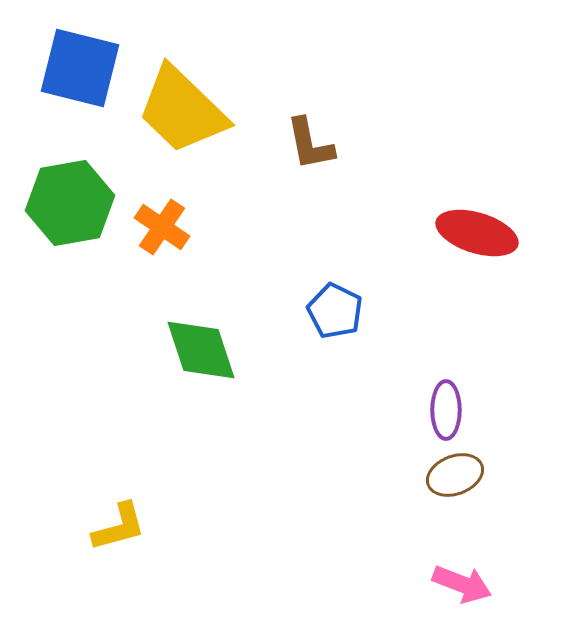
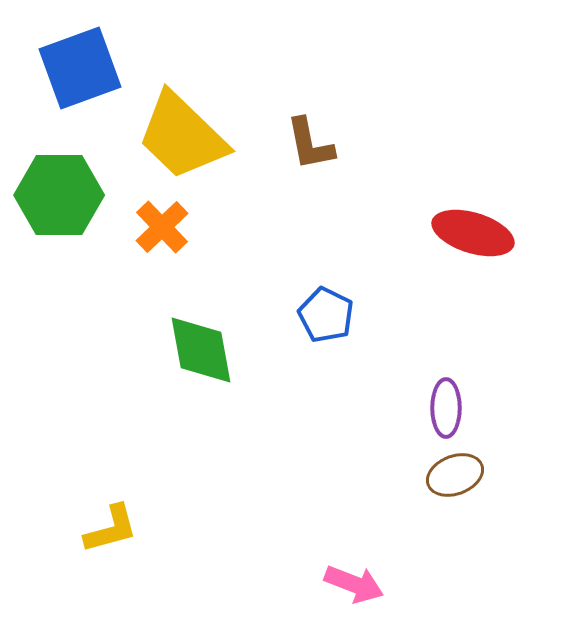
blue square: rotated 34 degrees counterclockwise
yellow trapezoid: moved 26 px down
green hexagon: moved 11 px left, 8 px up; rotated 10 degrees clockwise
orange cross: rotated 12 degrees clockwise
red ellipse: moved 4 px left
blue pentagon: moved 9 px left, 4 px down
green diamond: rotated 8 degrees clockwise
purple ellipse: moved 2 px up
yellow L-shape: moved 8 px left, 2 px down
pink arrow: moved 108 px left
